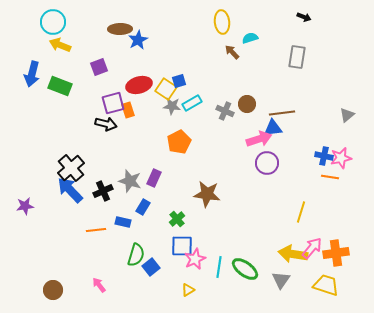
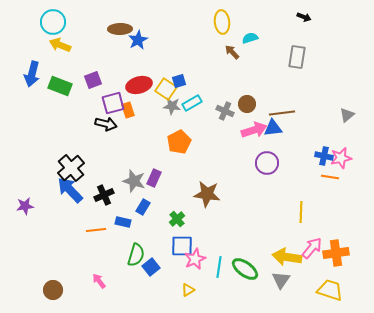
purple square at (99, 67): moved 6 px left, 13 px down
pink arrow at (259, 139): moved 5 px left, 9 px up
gray star at (130, 181): moved 4 px right
black cross at (103, 191): moved 1 px right, 4 px down
yellow line at (301, 212): rotated 15 degrees counterclockwise
yellow arrow at (293, 254): moved 6 px left, 3 px down
pink arrow at (99, 285): moved 4 px up
yellow trapezoid at (326, 285): moved 4 px right, 5 px down
